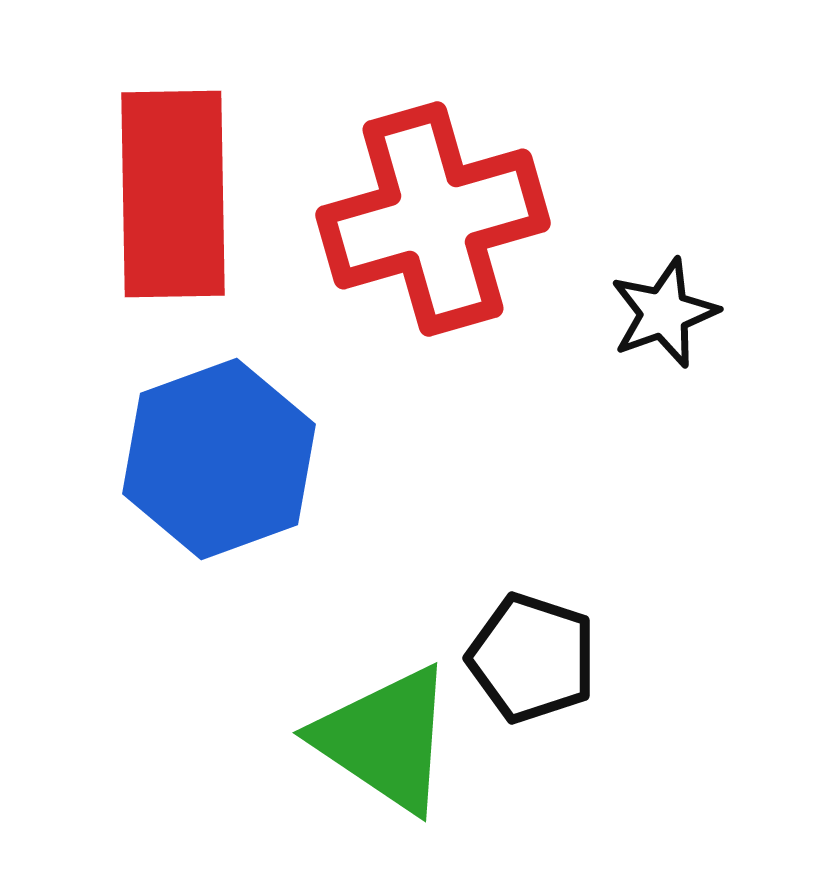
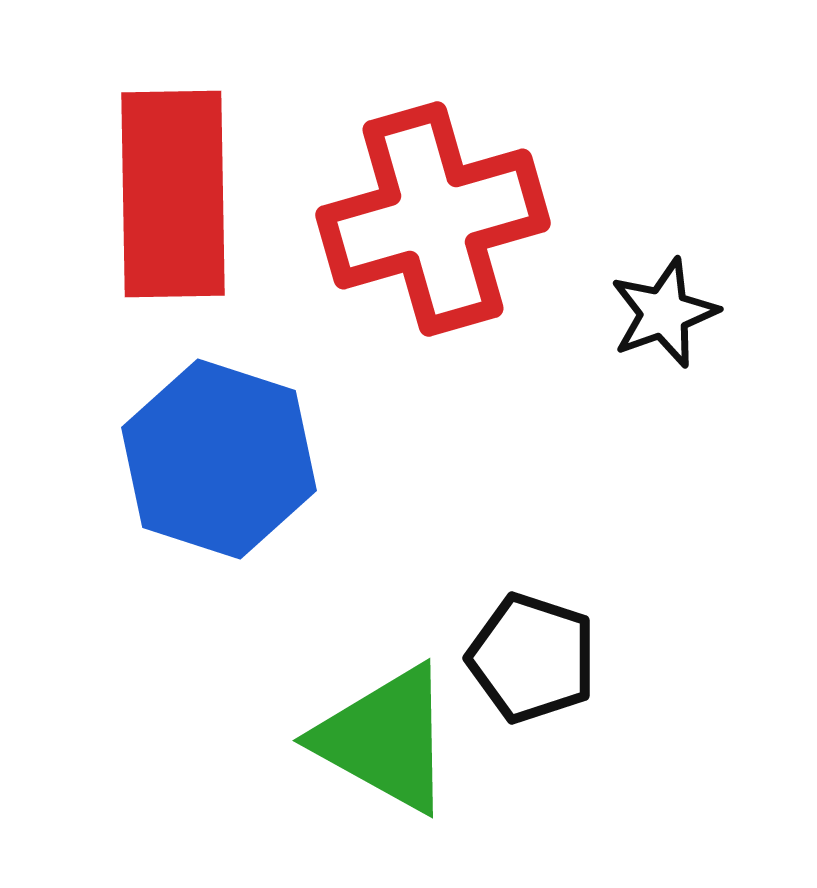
blue hexagon: rotated 22 degrees counterclockwise
green triangle: rotated 5 degrees counterclockwise
